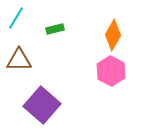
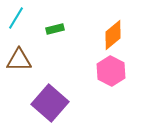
orange diamond: rotated 20 degrees clockwise
purple square: moved 8 px right, 2 px up
